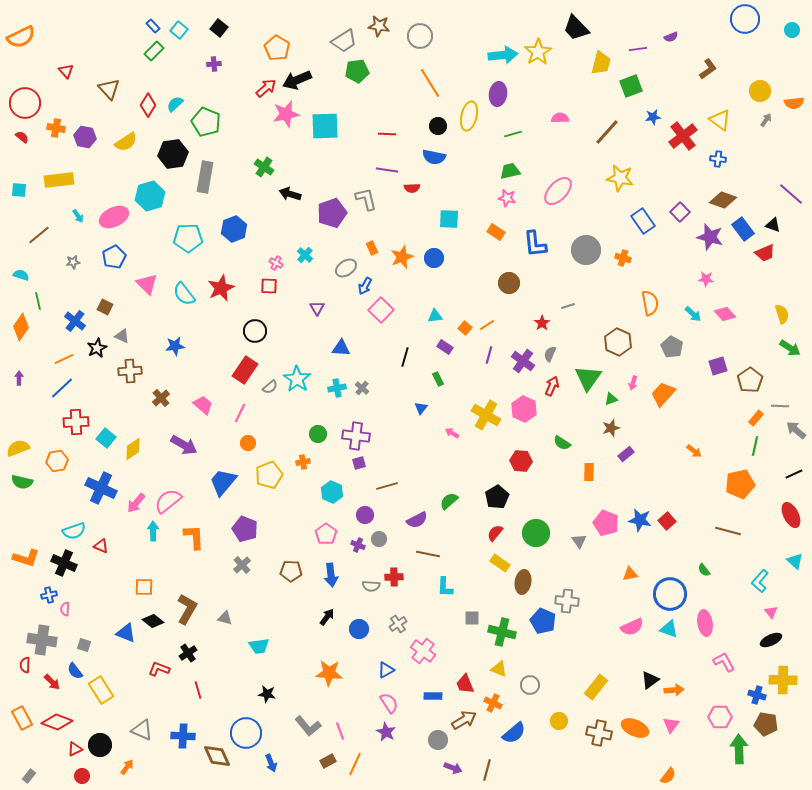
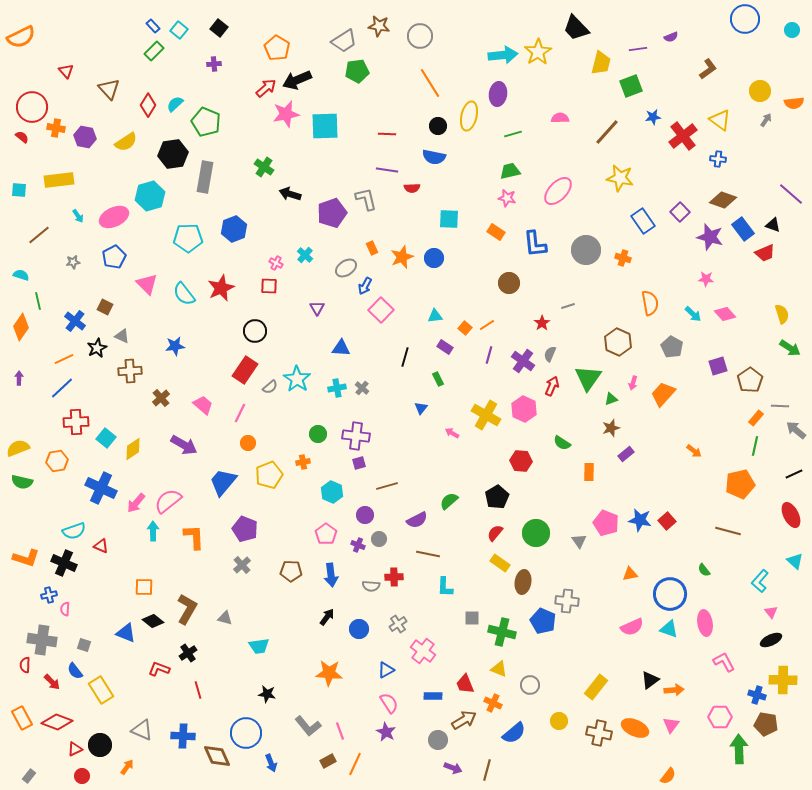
red circle at (25, 103): moved 7 px right, 4 px down
